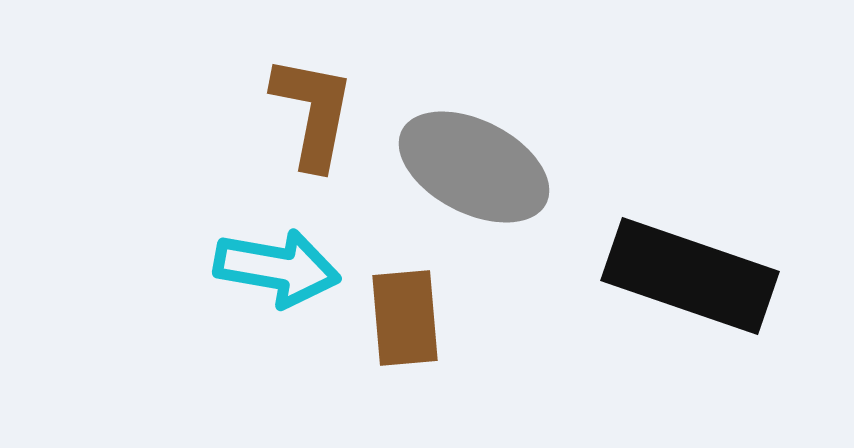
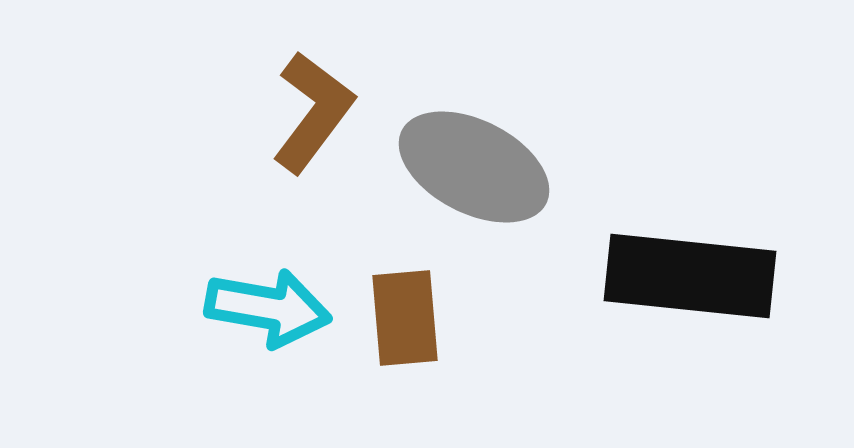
brown L-shape: rotated 26 degrees clockwise
cyan arrow: moved 9 px left, 40 px down
black rectangle: rotated 13 degrees counterclockwise
